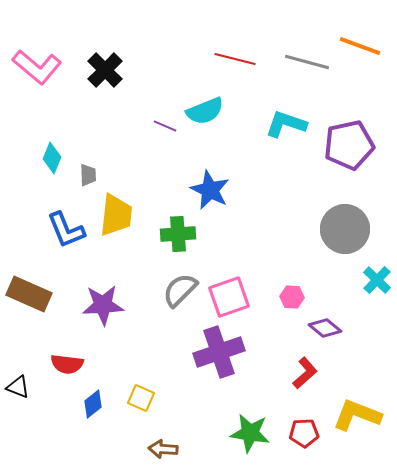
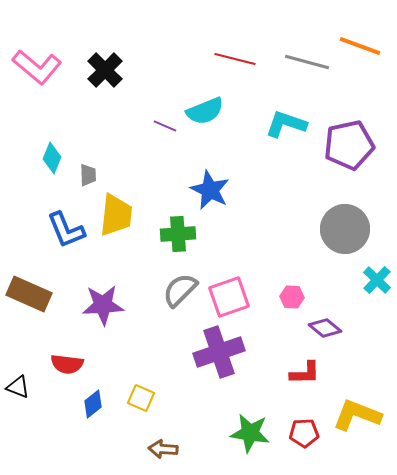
red L-shape: rotated 40 degrees clockwise
